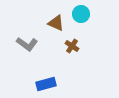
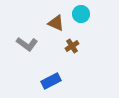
brown cross: rotated 24 degrees clockwise
blue rectangle: moved 5 px right, 3 px up; rotated 12 degrees counterclockwise
